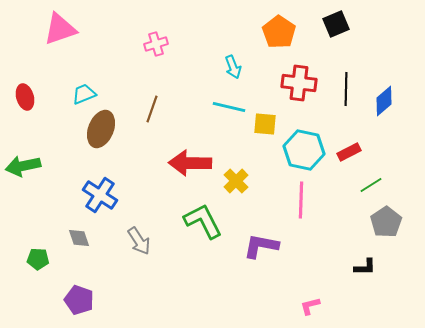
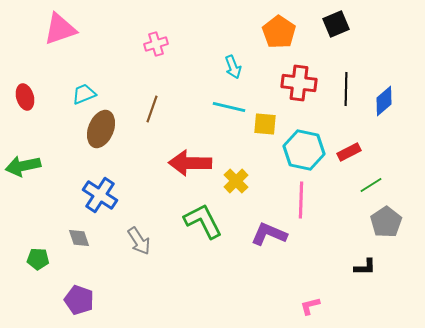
purple L-shape: moved 8 px right, 12 px up; rotated 12 degrees clockwise
